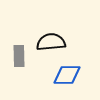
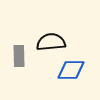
blue diamond: moved 4 px right, 5 px up
